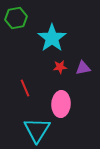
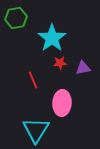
red star: moved 4 px up
red line: moved 8 px right, 8 px up
pink ellipse: moved 1 px right, 1 px up
cyan triangle: moved 1 px left
